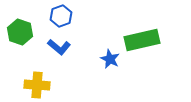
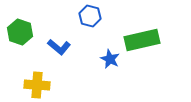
blue hexagon: moved 29 px right; rotated 25 degrees counterclockwise
